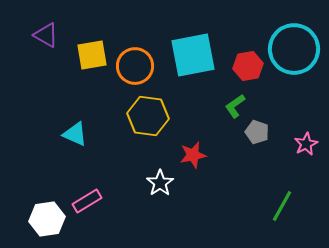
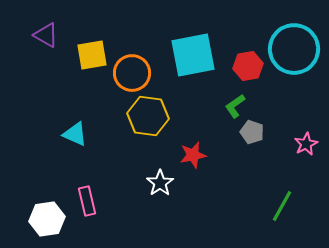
orange circle: moved 3 px left, 7 px down
gray pentagon: moved 5 px left
pink rectangle: rotated 72 degrees counterclockwise
